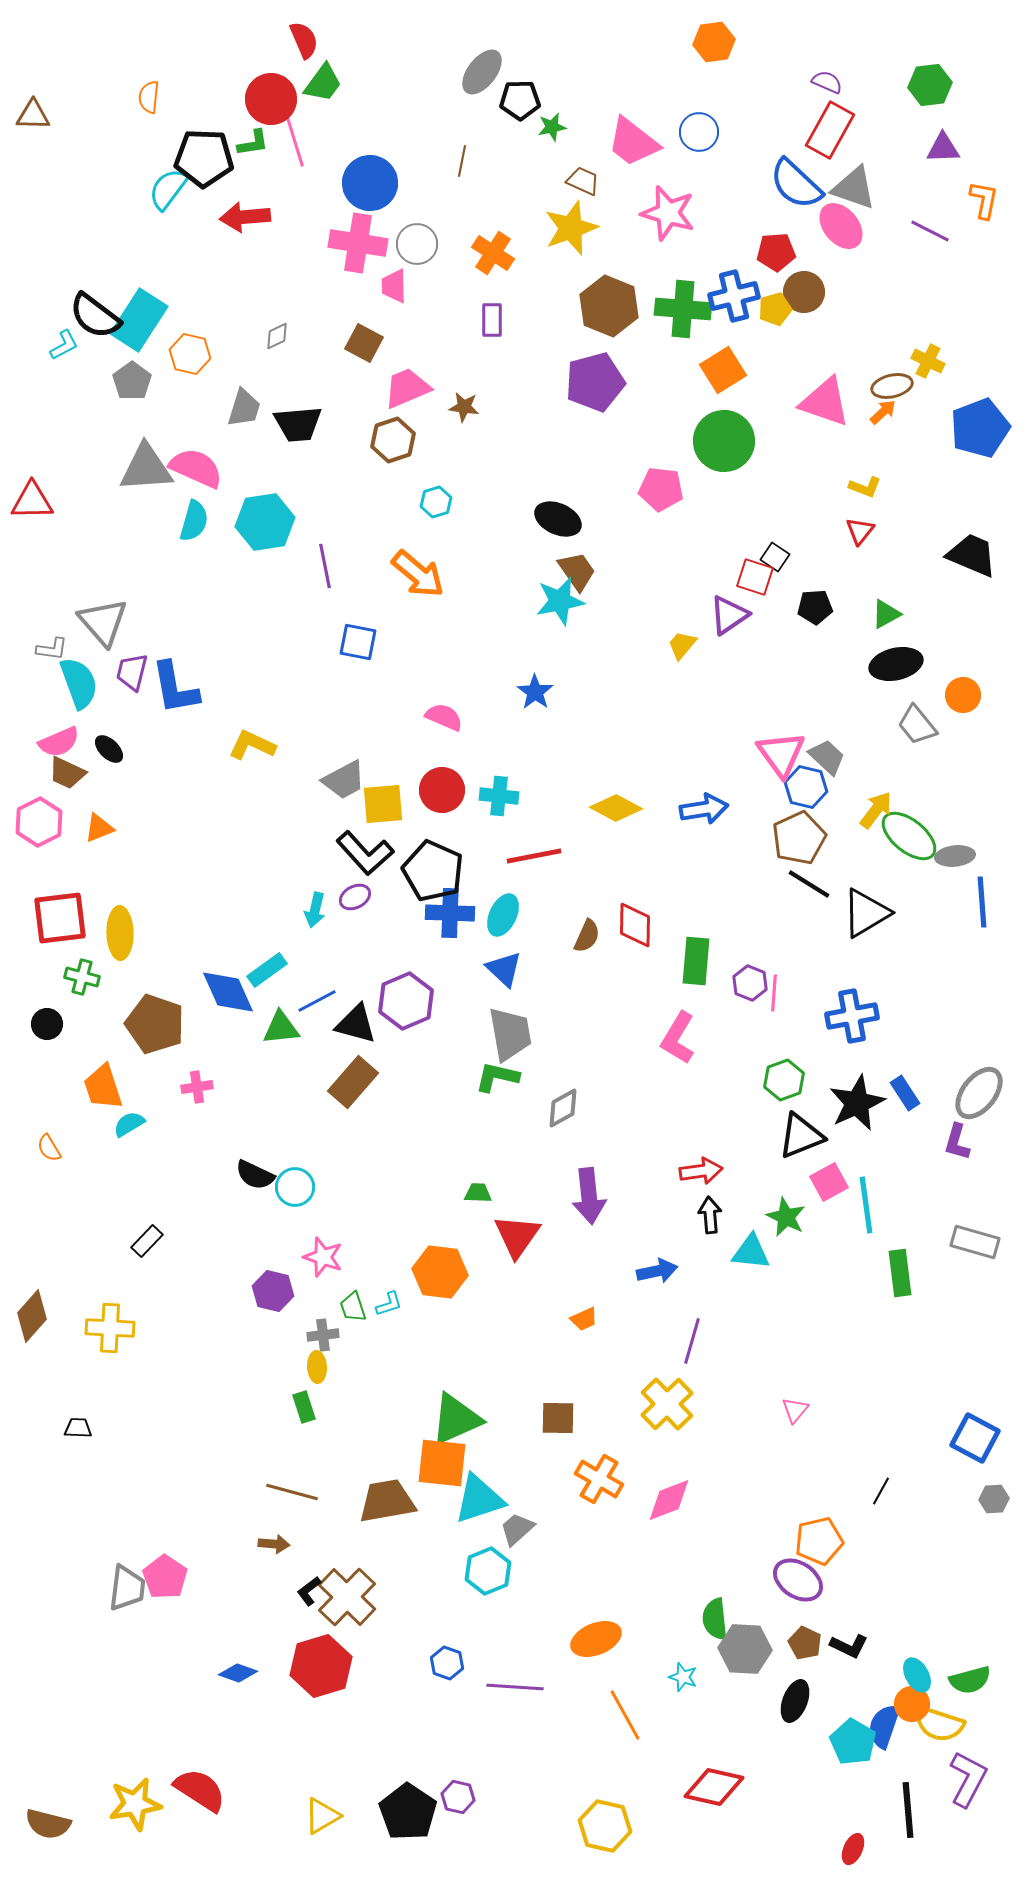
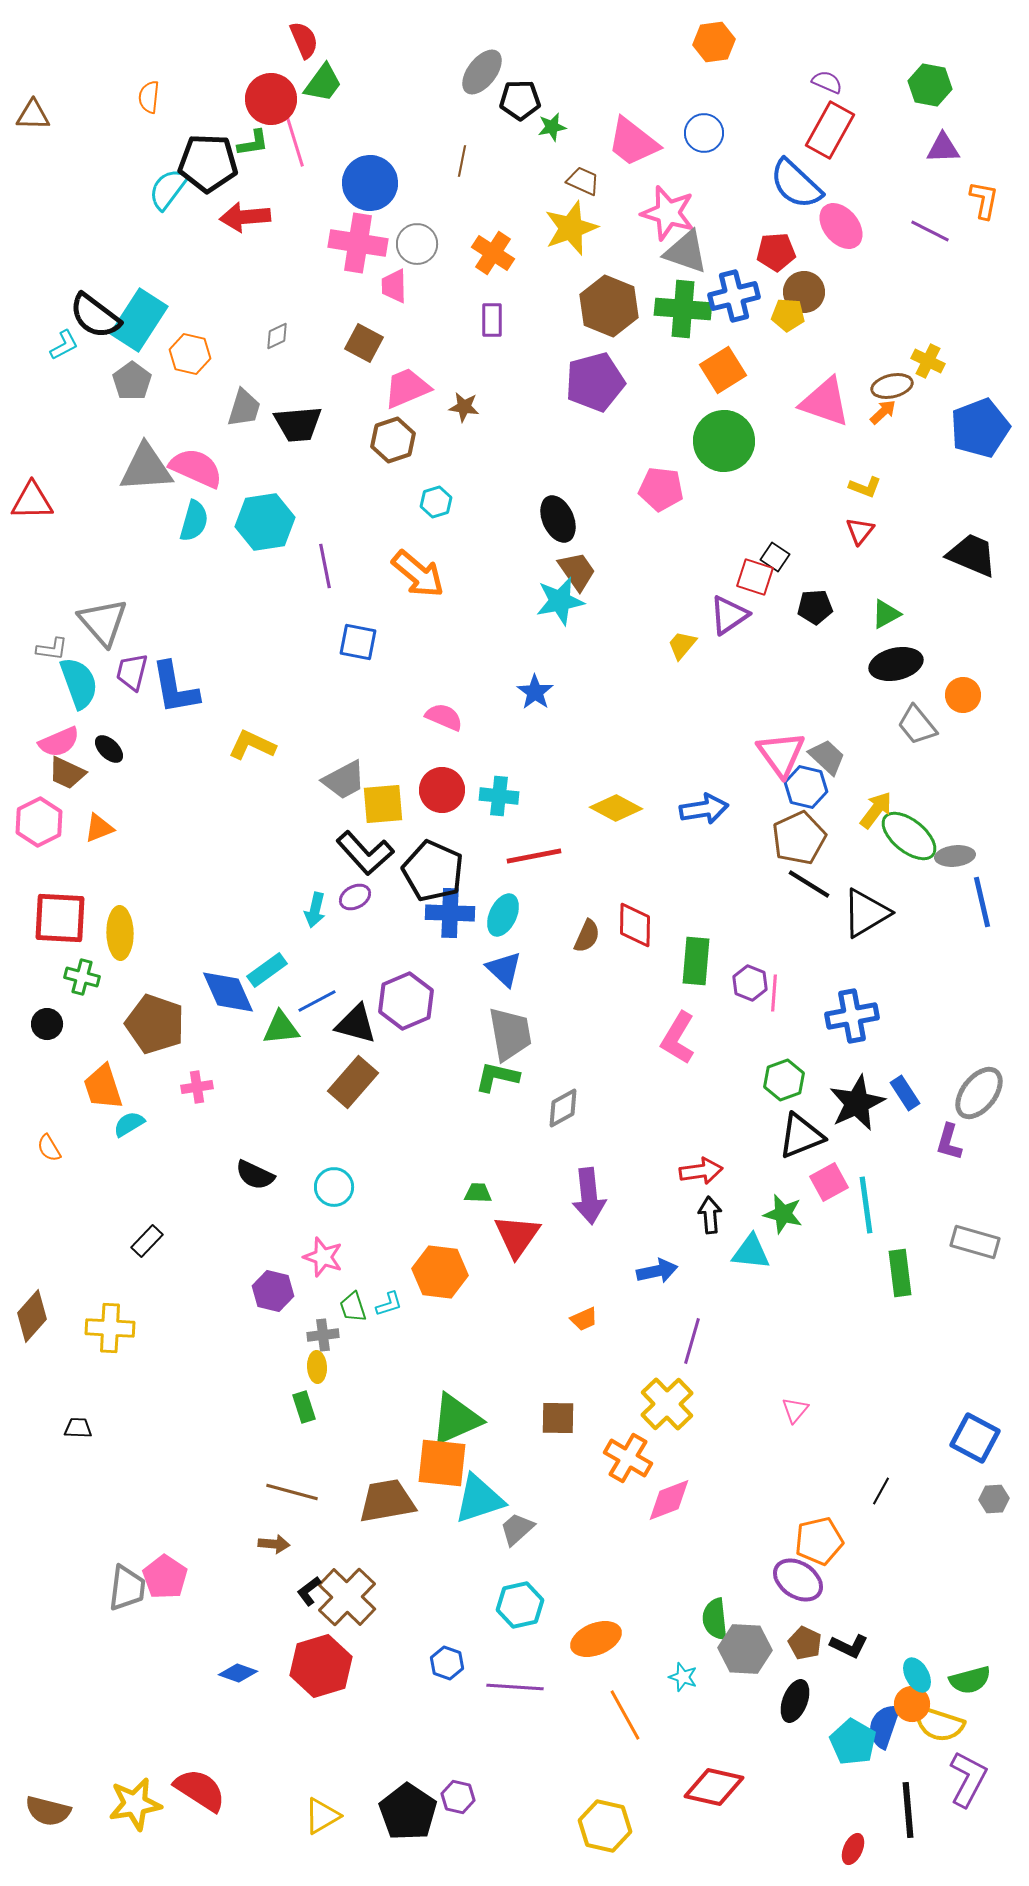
green hexagon at (930, 85): rotated 18 degrees clockwise
blue circle at (699, 132): moved 5 px right, 1 px down
black pentagon at (204, 158): moved 4 px right, 5 px down
gray triangle at (854, 188): moved 168 px left, 64 px down
yellow pentagon at (775, 309): moved 13 px right, 6 px down; rotated 20 degrees clockwise
black ellipse at (558, 519): rotated 42 degrees clockwise
blue line at (982, 902): rotated 9 degrees counterclockwise
red square at (60, 918): rotated 10 degrees clockwise
purple L-shape at (957, 1142): moved 8 px left
cyan circle at (295, 1187): moved 39 px right
green star at (786, 1217): moved 3 px left, 3 px up; rotated 12 degrees counterclockwise
orange cross at (599, 1479): moved 29 px right, 21 px up
cyan hexagon at (488, 1571): moved 32 px right, 34 px down; rotated 9 degrees clockwise
brown semicircle at (48, 1824): moved 13 px up
